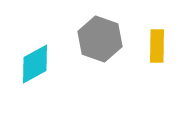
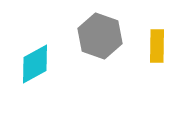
gray hexagon: moved 3 px up
